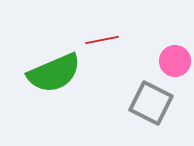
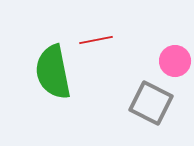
red line: moved 6 px left
green semicircle: moved 1 px left, 1 px up; rotated 102 degrees clockwise
